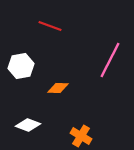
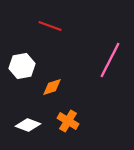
white hexagon: moved 1 px right
orange diamond: moved 6 px left, 1 px up; rotated 20 degrees counterclockwise
orange cross: moved 13 px left, 15 px up
